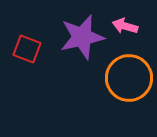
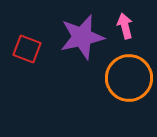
pink arrow: rotated 60 degrees clockwise
